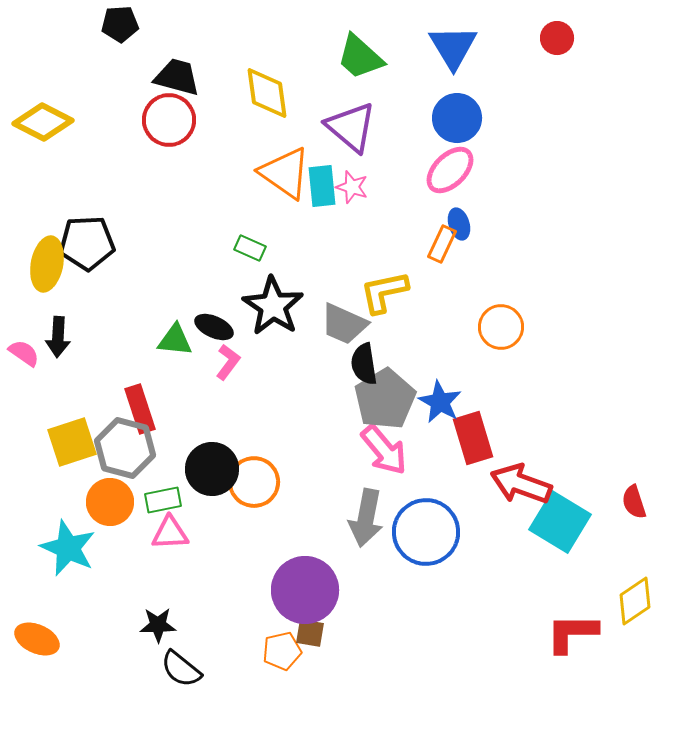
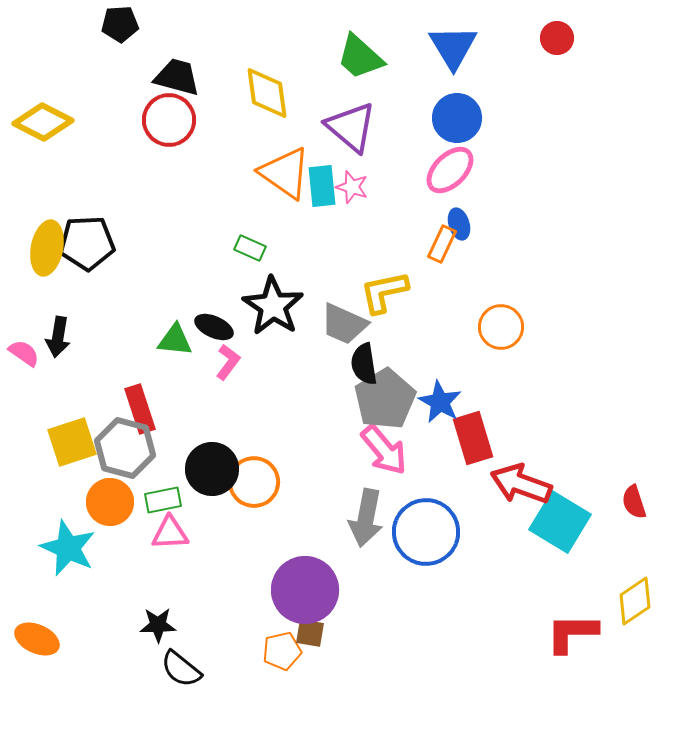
yellow ellipse at (47, 264): moved 16 px up
black arrow at (58, 337): rotated 6 degrees clockwise
